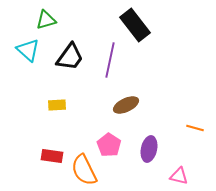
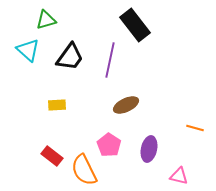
red rectangle: rotated 30 degrees clockwise
